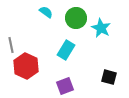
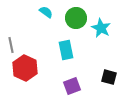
cyan rectangle: rotated 42 degrees counterclockwise
red hexagon: moved 1 px left, 2 px down
purple square: moved 7 px right
